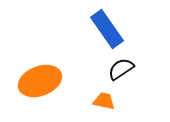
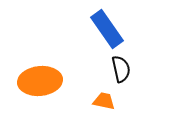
black semicircle: rotated 112 degrees clockwise
orange ellipse: rotated 15 degrees clockwise
